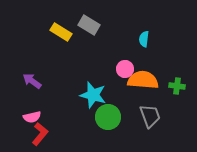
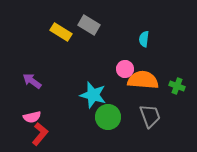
green cross: rotated 14 degrees clockwise
